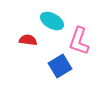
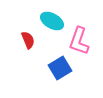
red semicircle: rotated 60 degrees clockwise
blue square: moved 2 px down
